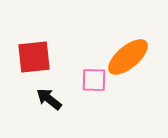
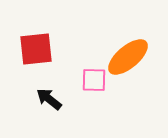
red square: moved 2 px right, 8 px up
